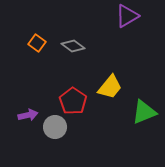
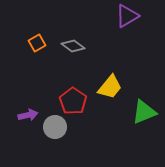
orange square: rotated 24 degrees clockwise
